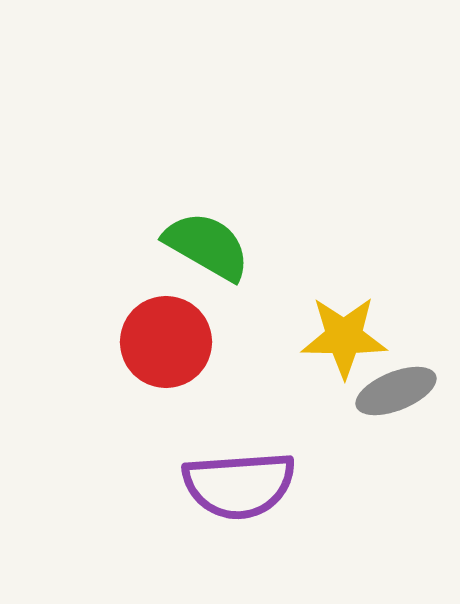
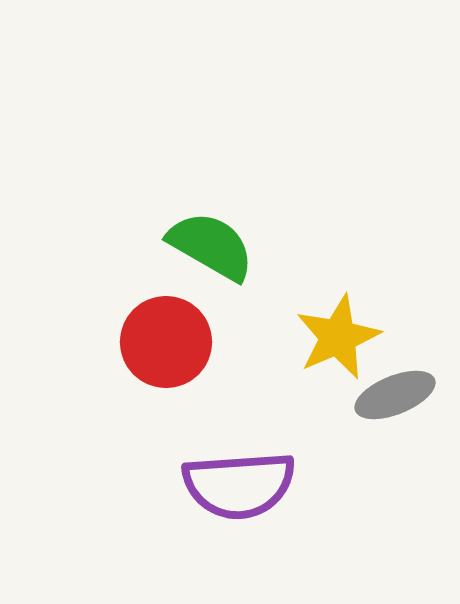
green semicircle: moved 4 px right
yellow star: moved 6 px left; rotated 24 degrees counterclockwise
gray ellipse: moved 1 px left, 4 px down
